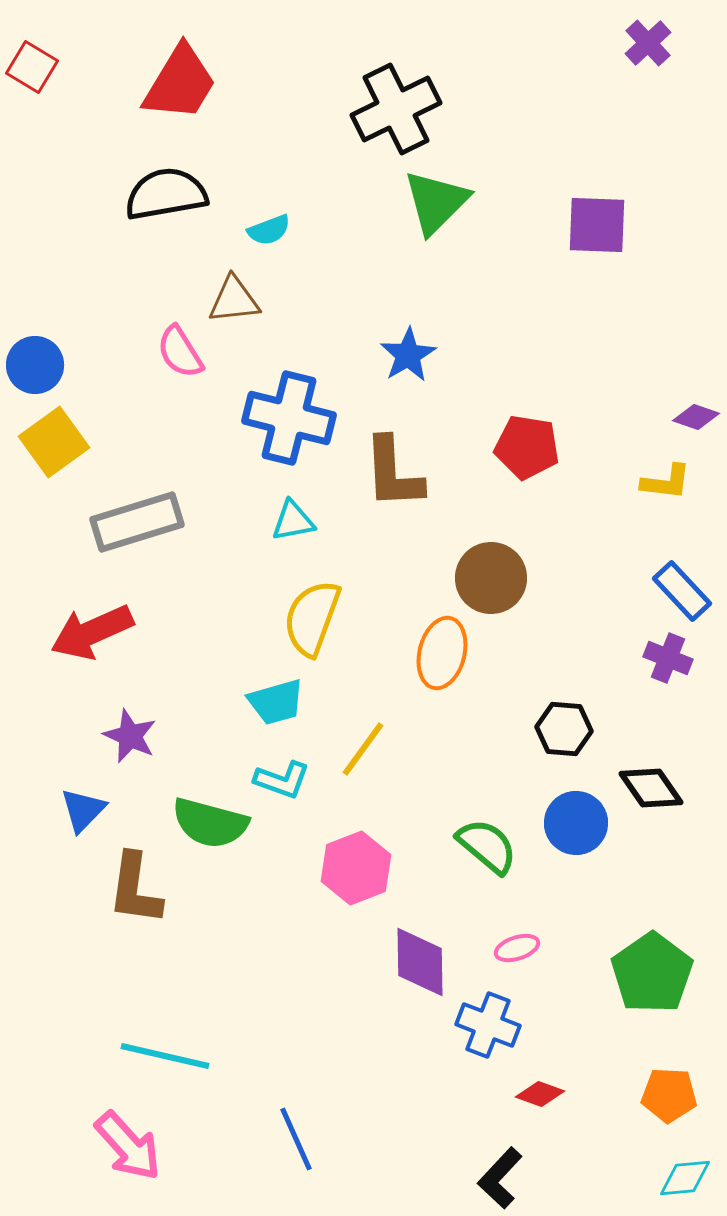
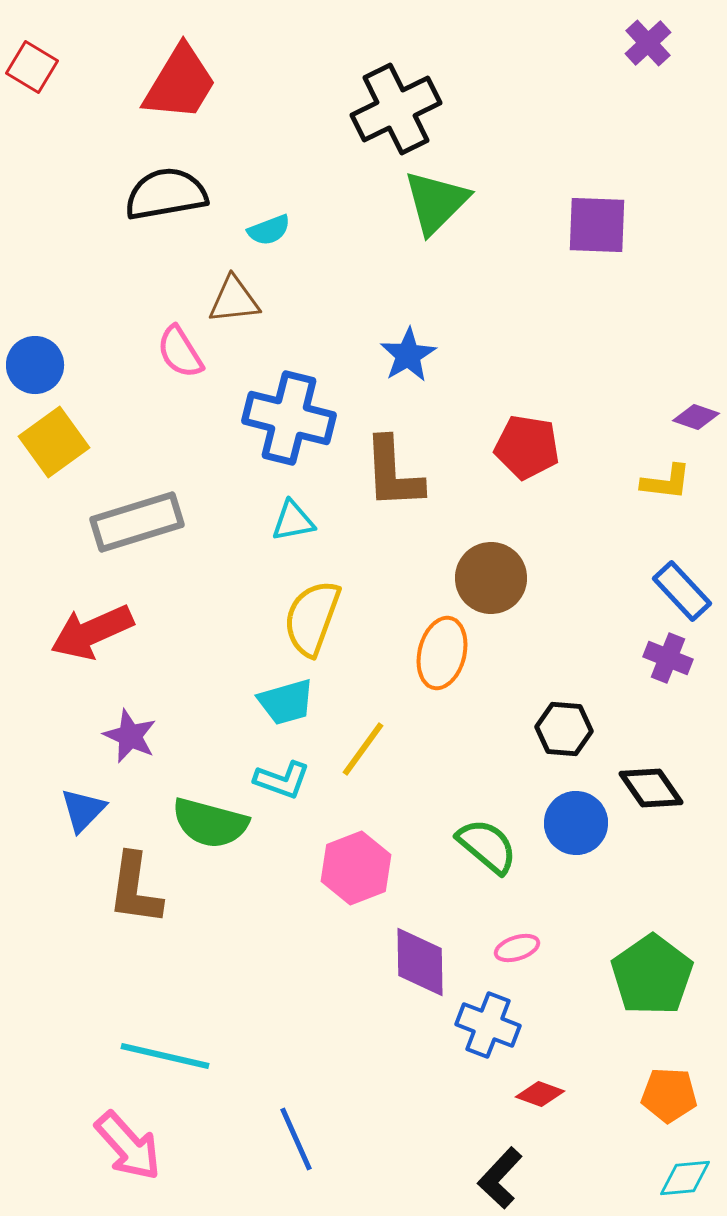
cyan trapezoid at (276, 702): moved 10 px right
green pentagon at (652, 973): moved 2 px down
